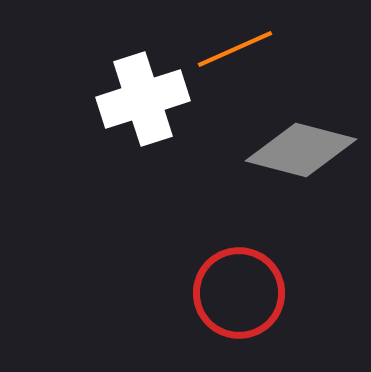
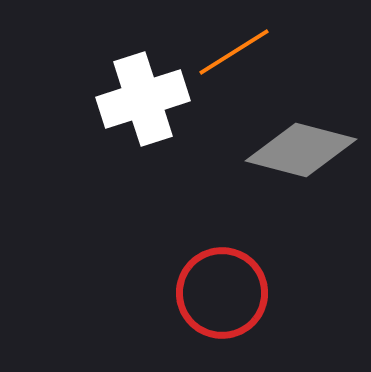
orange line: moved 1 px left, 3 px down; rotated 8 degrees counterclockwise
red circle: moved 17 px left
